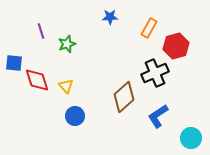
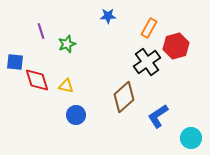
blue star: moved 2 px left, 1 px up
blue square: moved 1 px right, 1 px up
black cross: moved 8 px left, 11 px up; rotated 12 degrees counterclockwise
yellow triangle: rotated 35 degrees counterclockwise
blue circle: moved 1 px right, 1 px up
